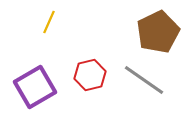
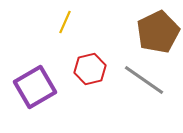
yellow line: moved 16 px right
red hexagon: moved 6 px up
